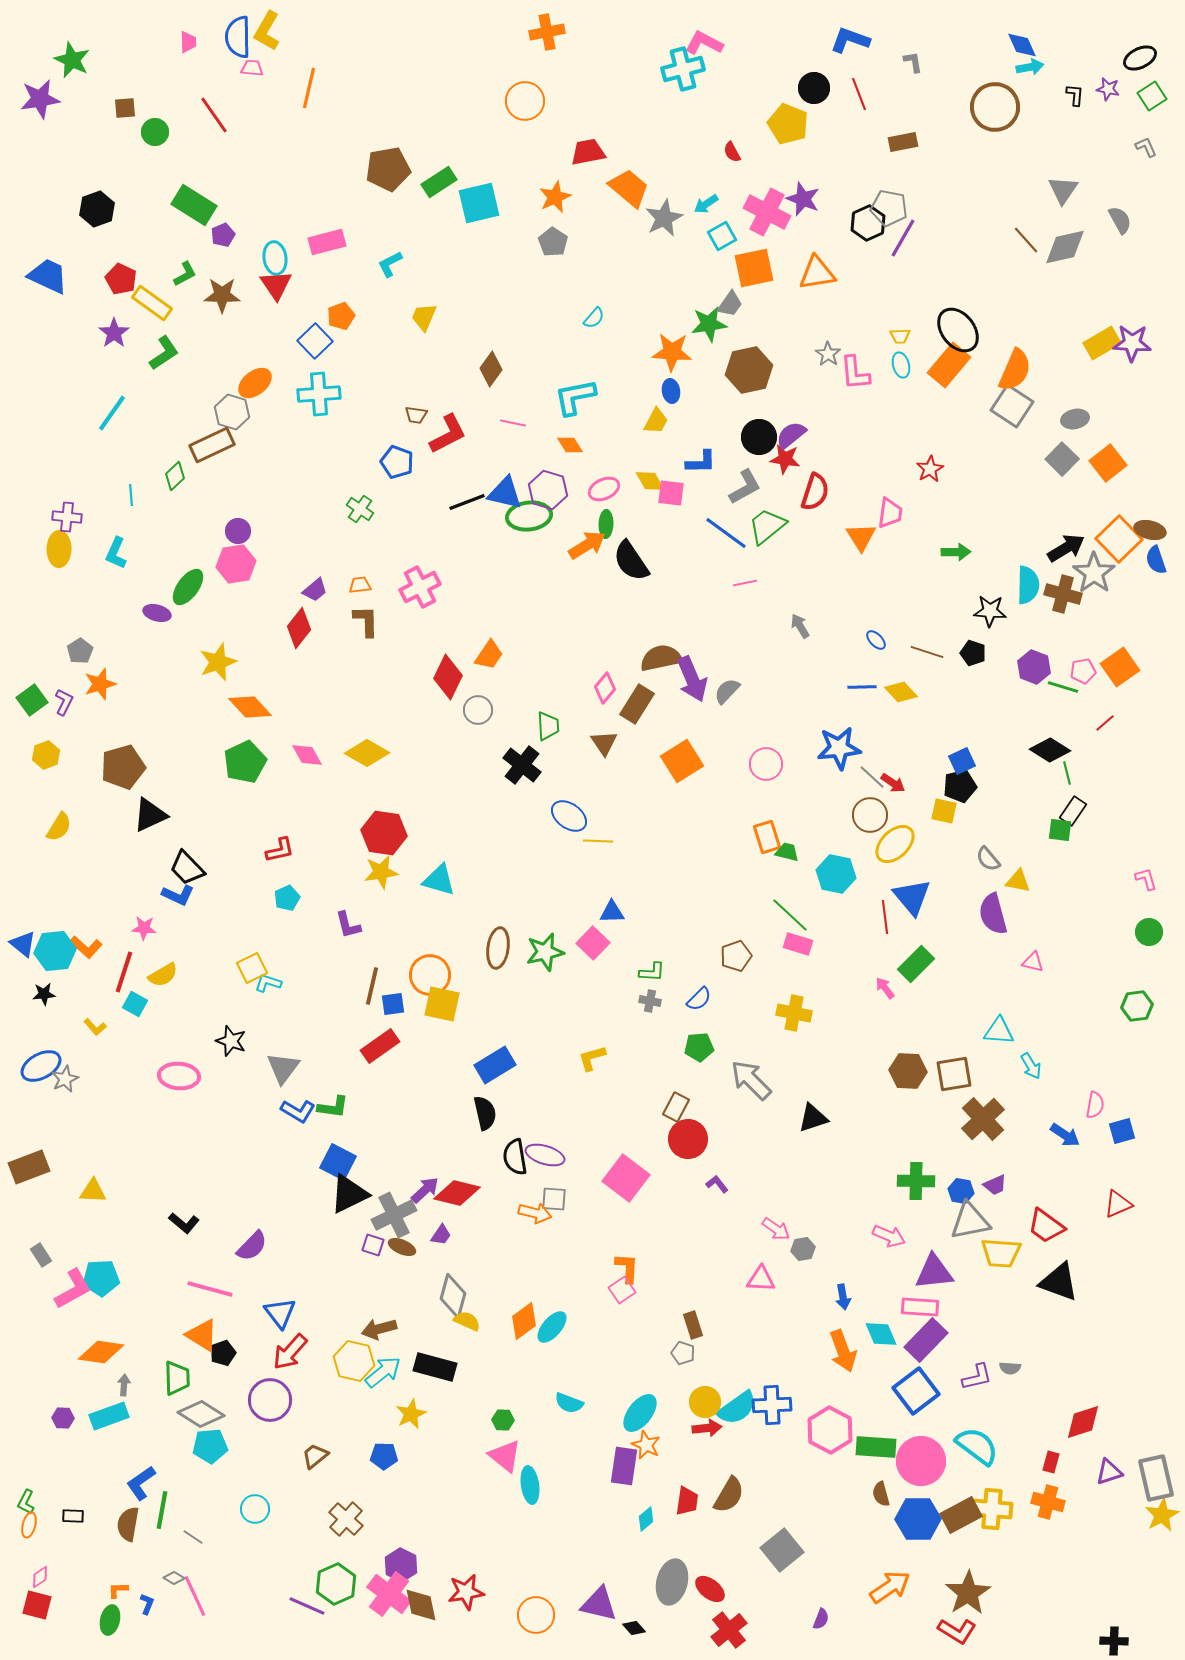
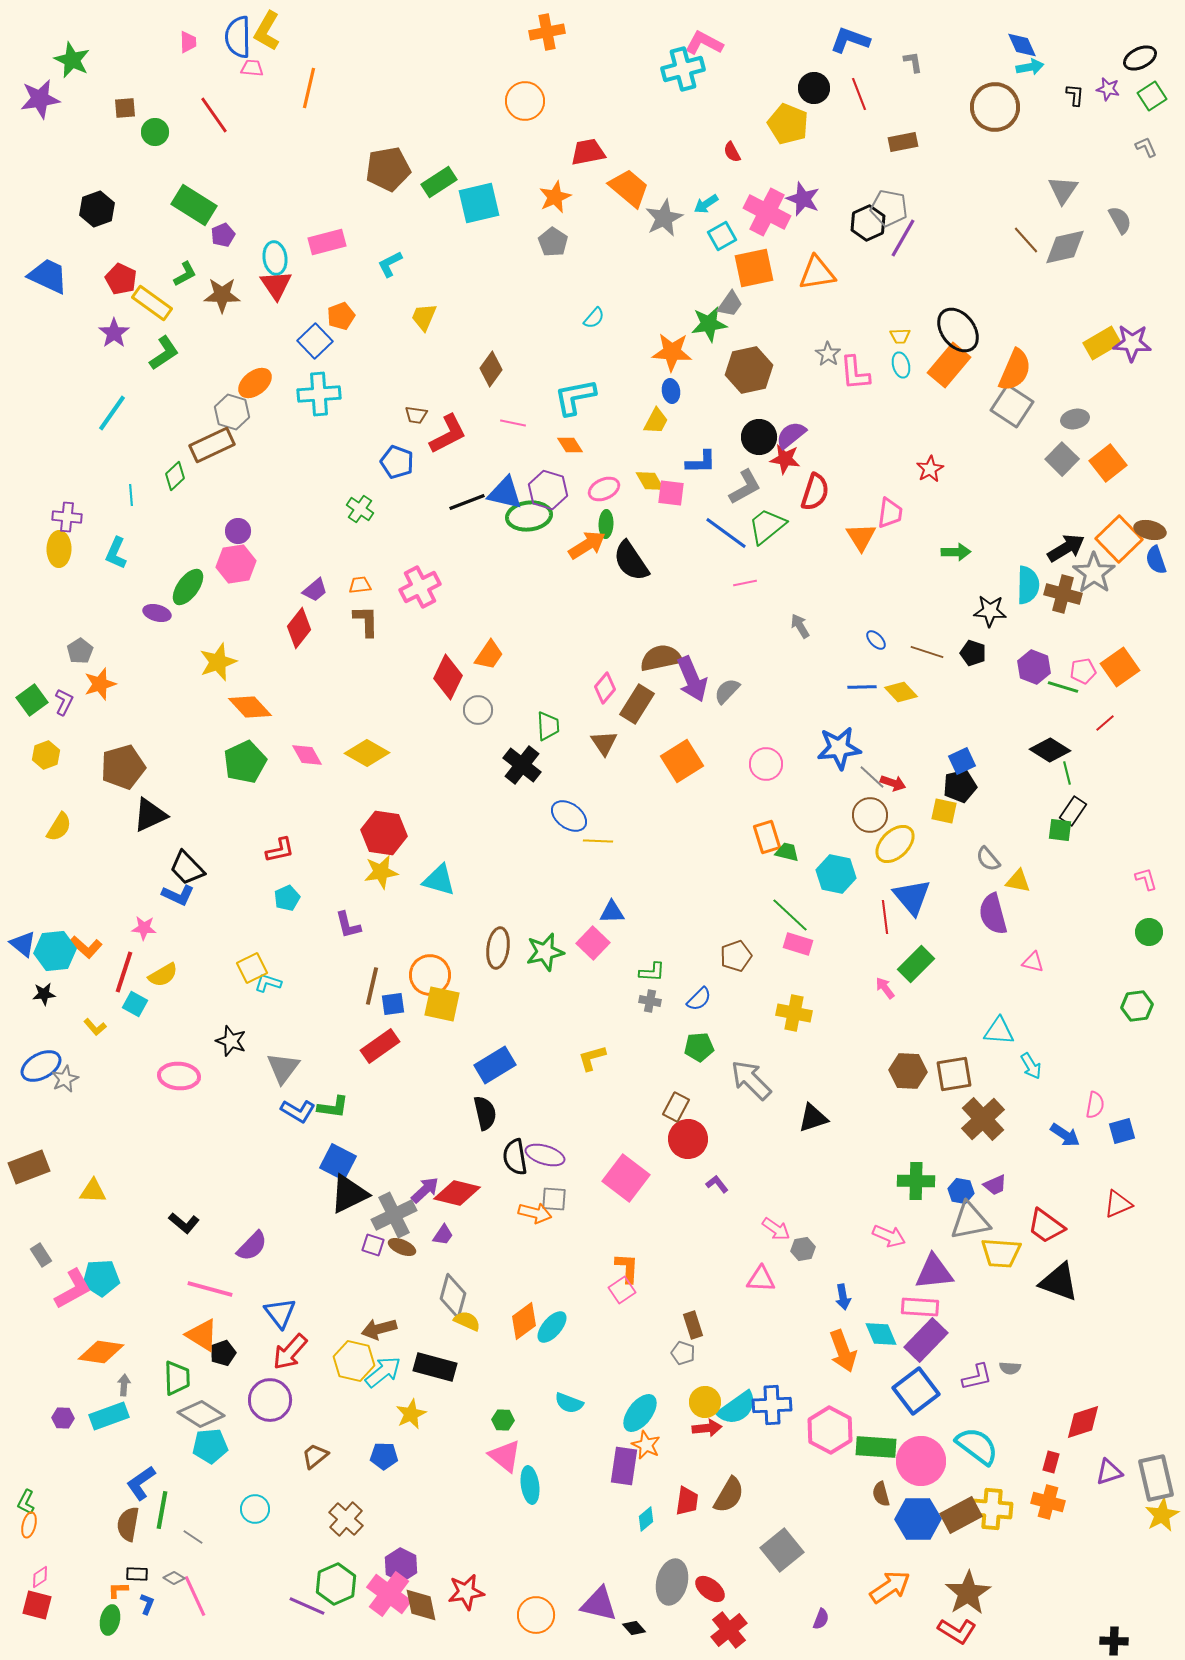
red arrow at (893, 783): rotated 15 degrees counterclockwise
purple trapezoid at (441, 1235): moved 2 px right
black rectangle at (73, 1516): moved 64 px right, 58 px down
